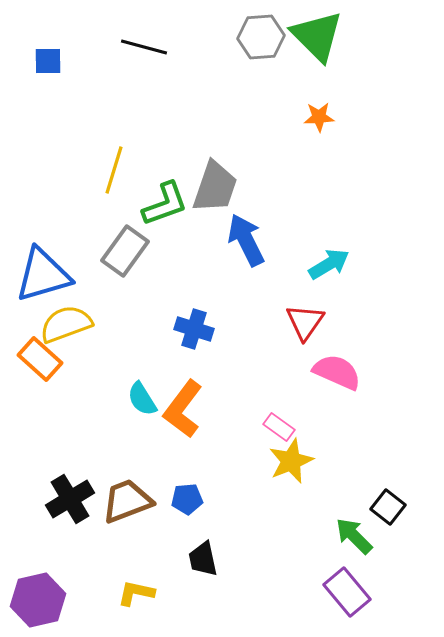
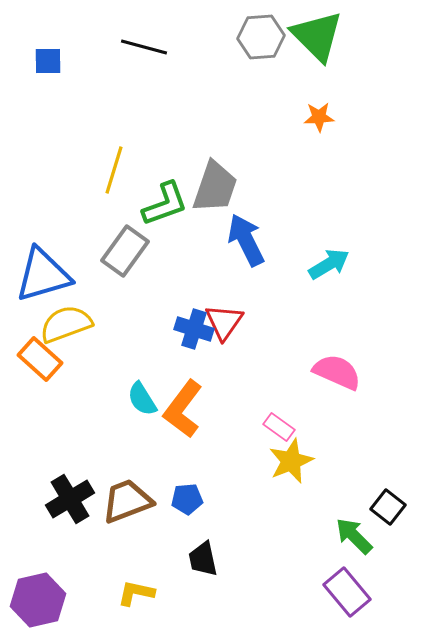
red triangle: moved 81 px left
